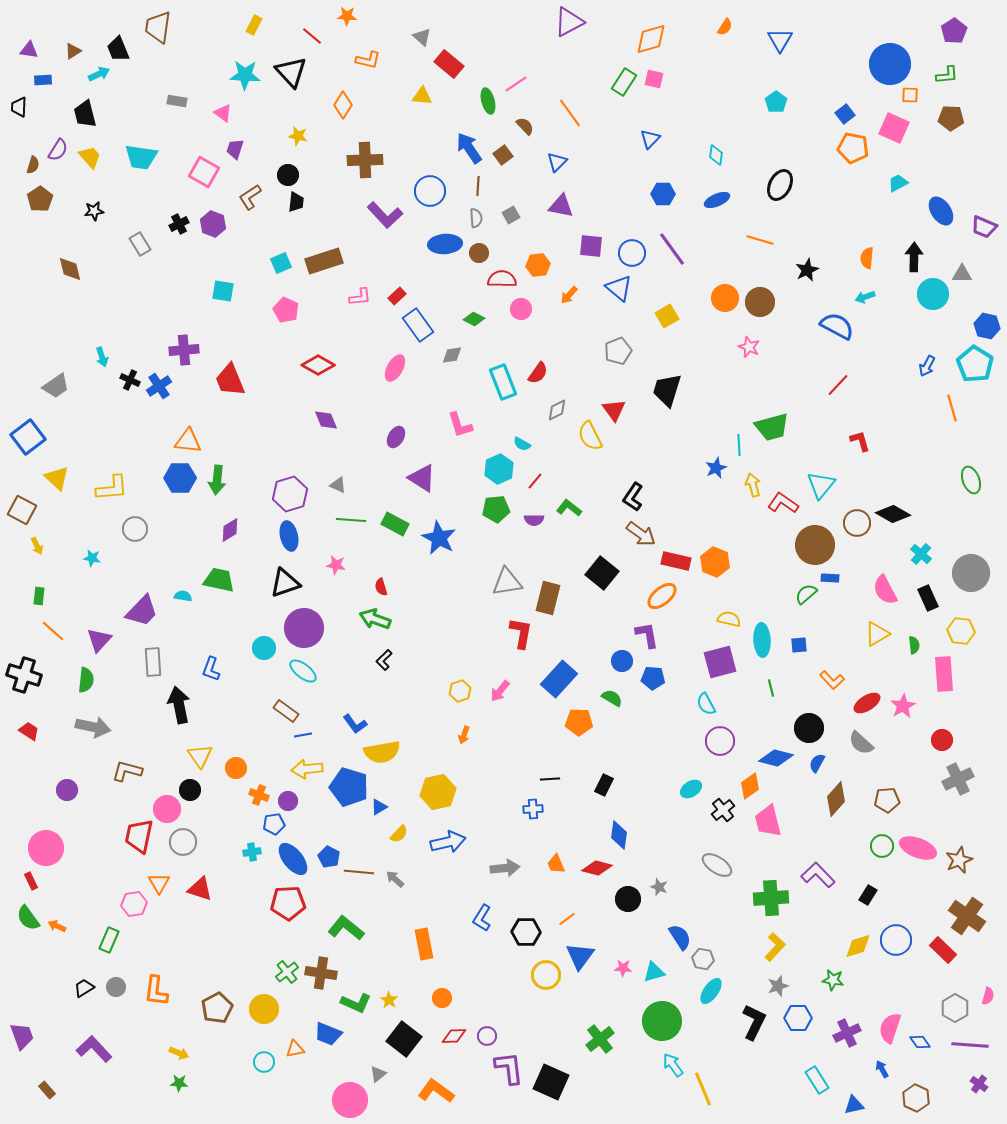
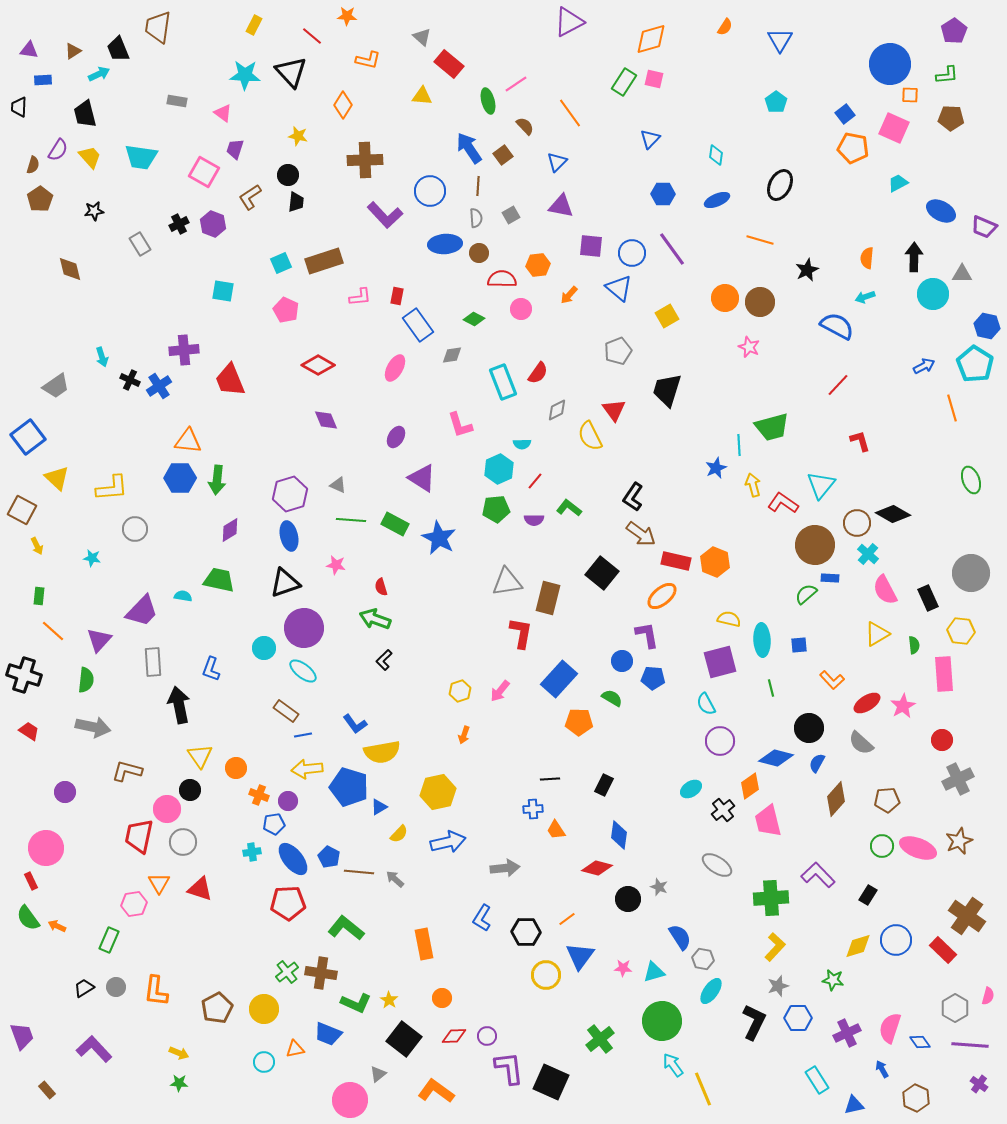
blue ellipse at (941, 211): rotated 28 degrees counterclockwise
red rectangle at (397, 296): rotated 36 degrees counterclockwise
blue arrow at (927, 366): moved 3 px left; rotated 145 degrees counterclockwise
cyan semicircle at (522, 444): rotated 30 degrees counterclockwise
cyan cross at (921, 554): moved 53 px left
purple circle at (67, 790): moved 2 px left, 2 px down
brown star at (959, 860): moved 19 px up
orange trapezoid at (556, 864): moved 34 px up; rotated 10 degrees counterclockwise
